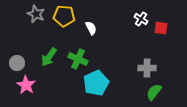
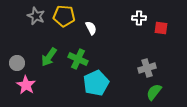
gray star: moved 2 px down
white cross: moved 2 px left, 1 px up; rotated 32 degrees counterclockwise
gray cross: rotated 18 degrees counterclockwise
